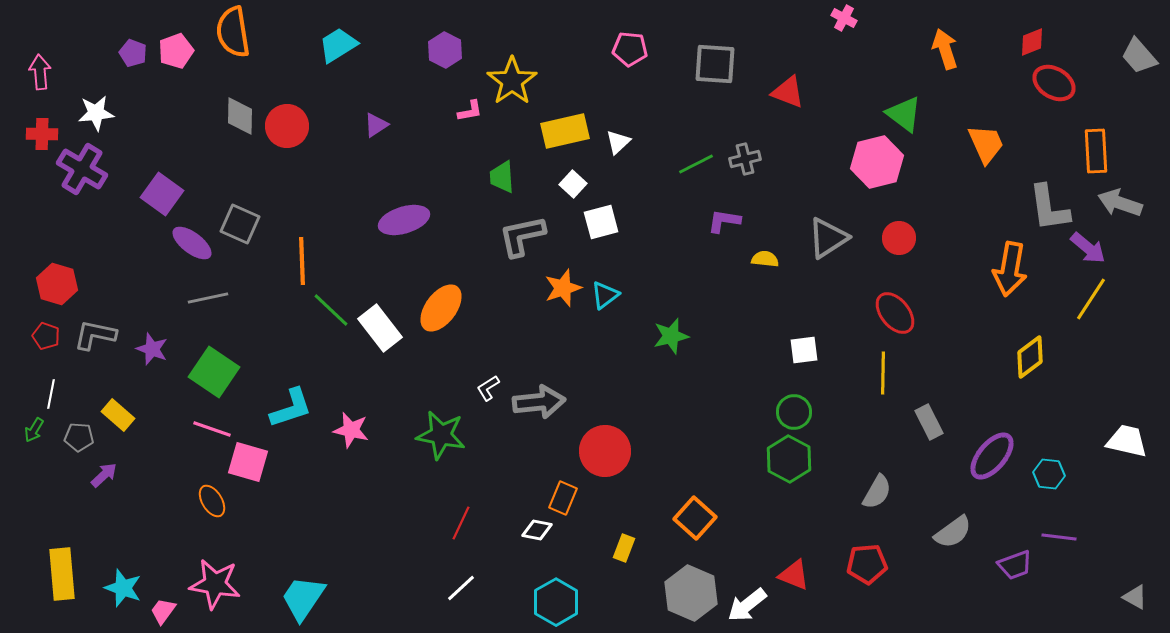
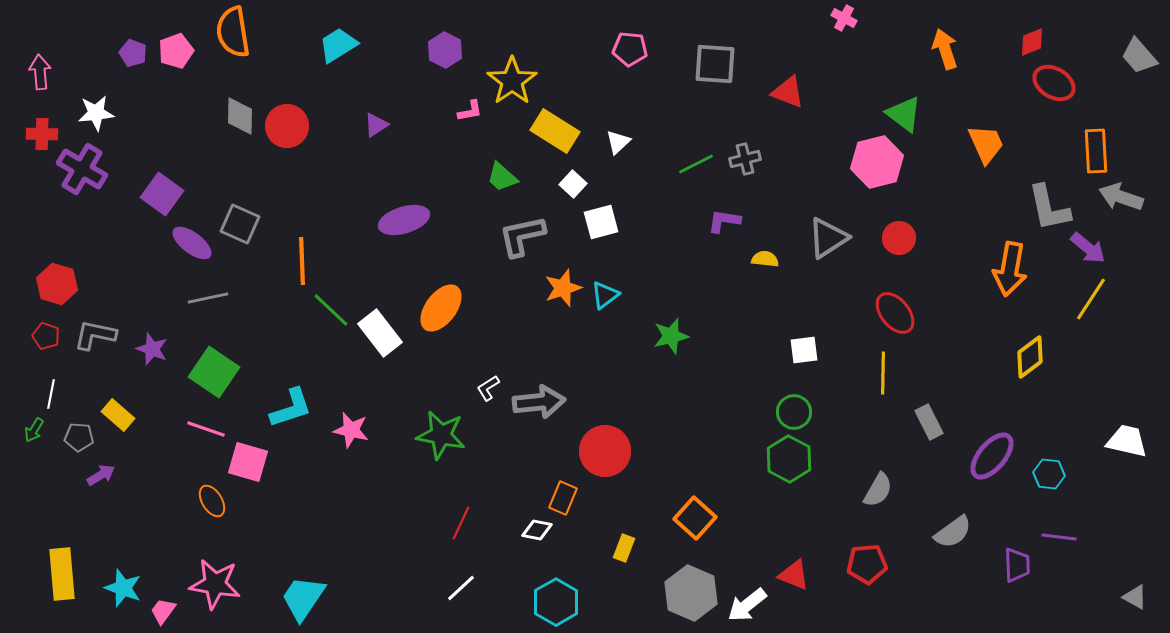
yellow rectangle at (565, 131): moved 10 px left; rotated 45 degrees clockwise
green trapezoid at (502, 177): rotated 44 degrees counterclockwise
gray arrow at (1120, 203): moved 1 px right, 6 px up
gray L-shape at (1049, 208): rotated 4 degrees counterclockwise
white rectangle at (380, 328): moved 5 px down
pink line at (212, 429): moved 6 px left
purple arrow at (104, 475): moved 3 px left; rotated 12 degrees clockwise
gray semicircle at (877, 492): moved 1 px right, 2 px up
purple trapezoid at (1015, 565): moved 2 px right; rotated 72 degrees counterclockwise
